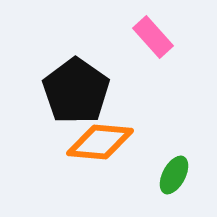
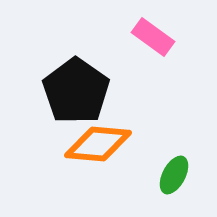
pink rectangle: rotated 12 degrees counterclockwise
orange diamond: moved 2 px left, 2 px down
